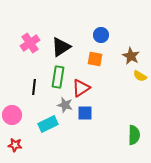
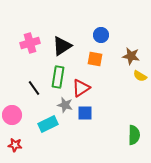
pink cross: rotated 18 degrees clockwise
black triangle: moved 1 px right, 1 px up
brown star: rotated 18 degrees counterclockwise
black line: moved 1 px down; rotated 42 degrees counterclockwise
